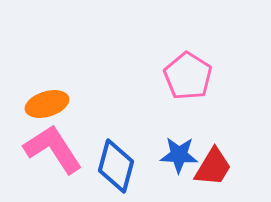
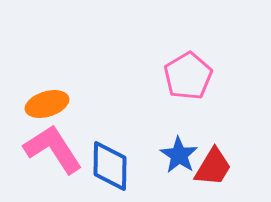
pink pentagon: rotated 9 degrees clockwise
blue star: rotated 30 degrees clockwise
blue diamond: moved 6 px left; rotated 14 degrees counterclockwise
